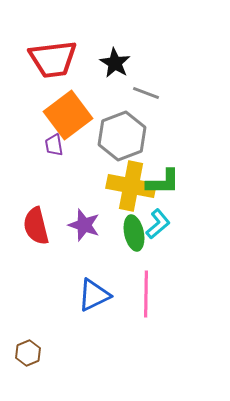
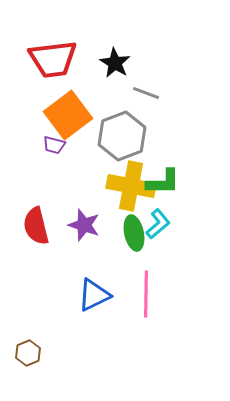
purple trapezoid: rotated 65 degrees counterclockwise
